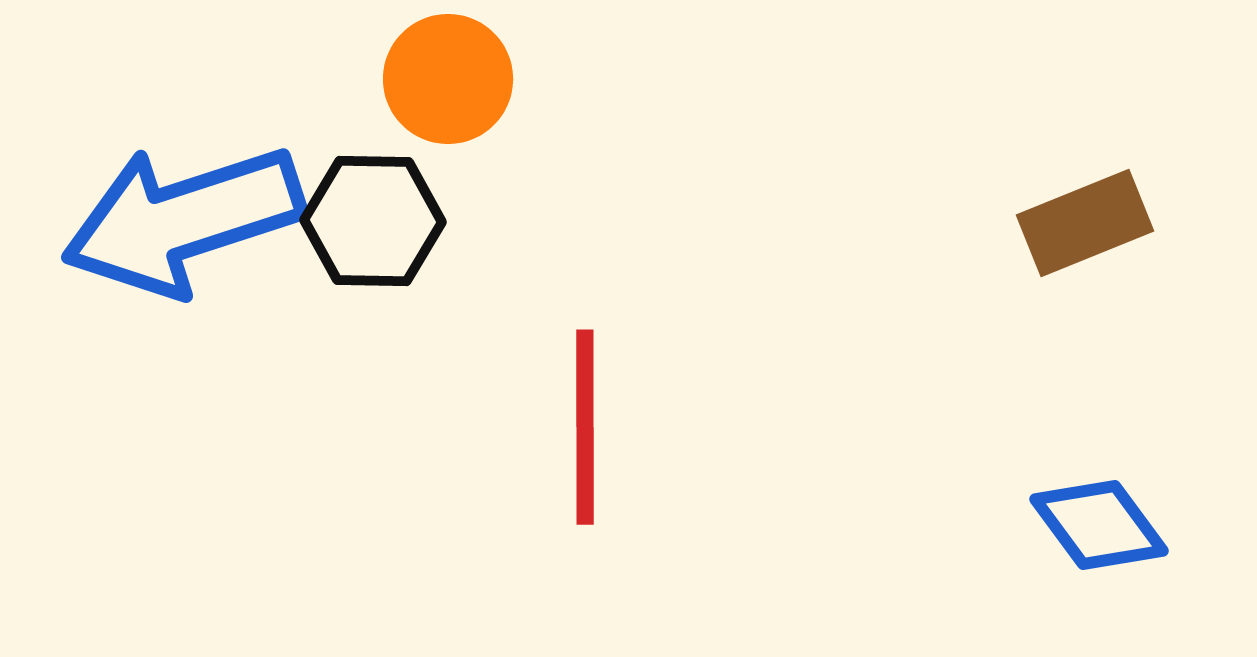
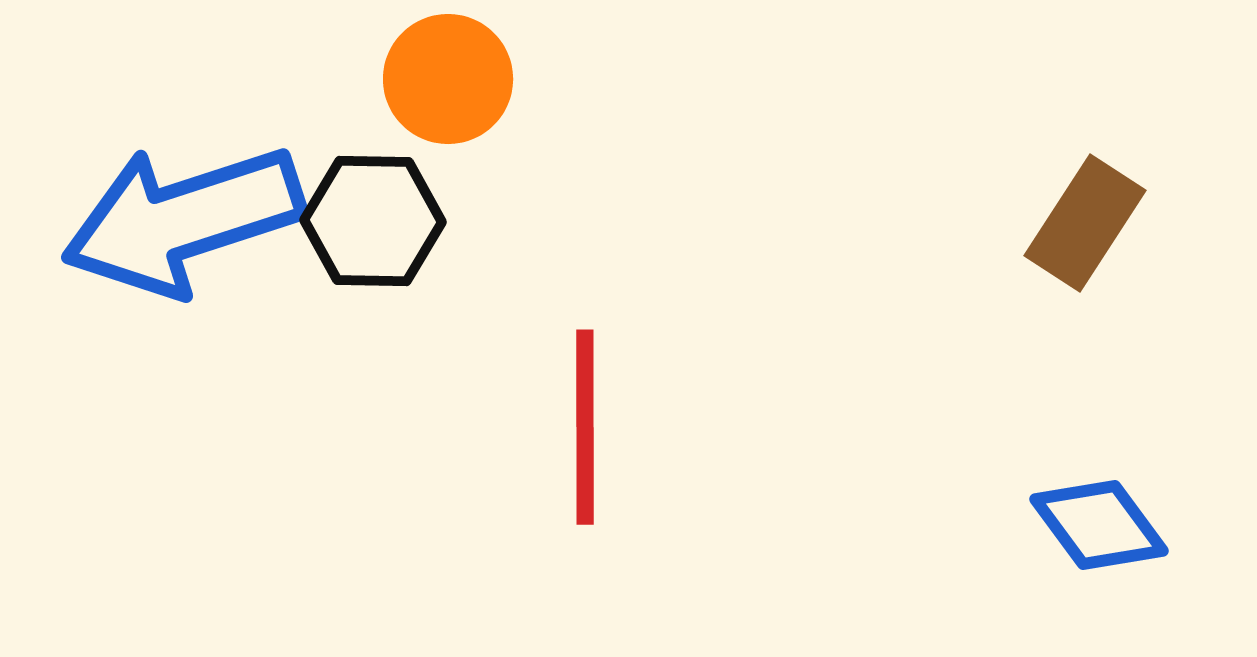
brown rectangle: rotated 35 degrees counterclockwise
